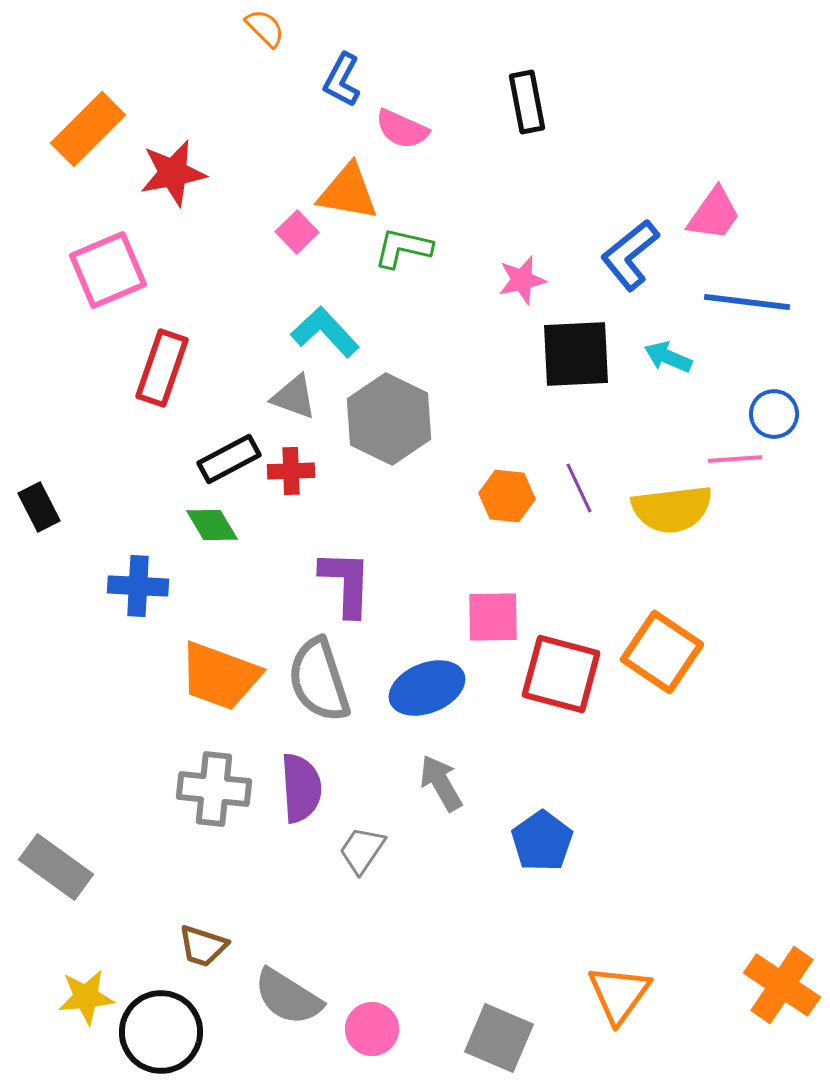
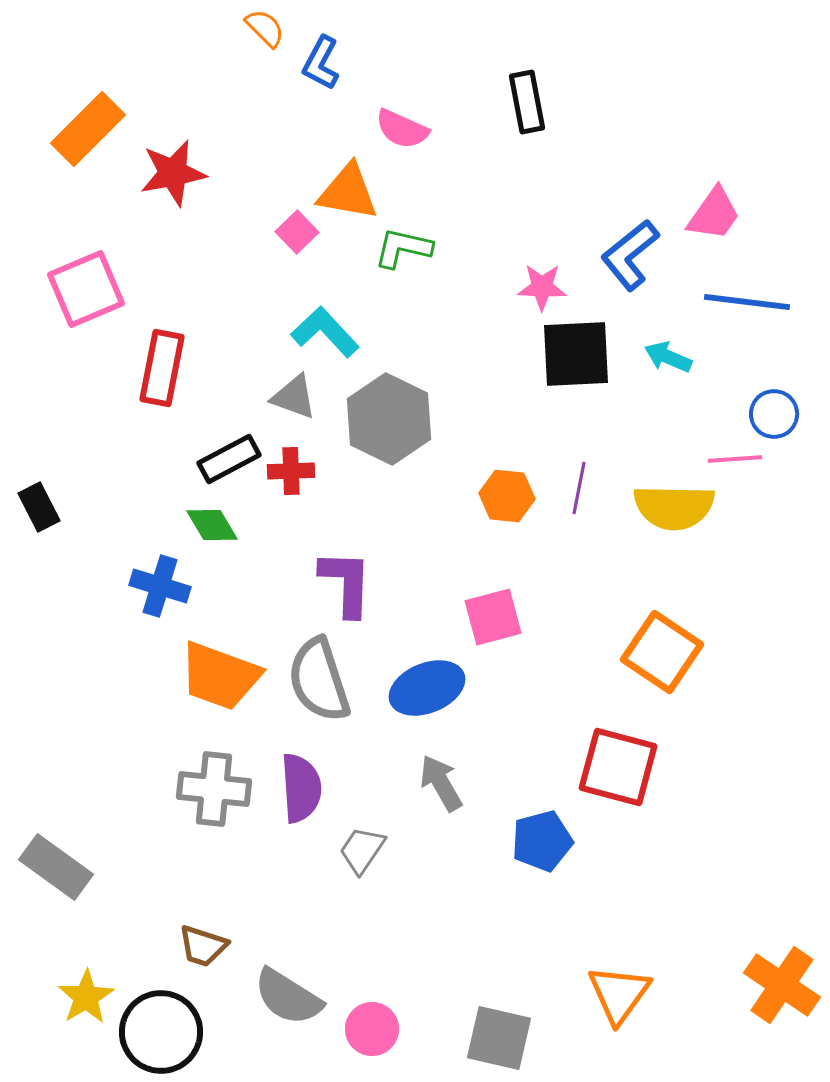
blue L-shape at (342, 80): moved 21 px left, 17 px up
pink square at (108, 270): moved 22 px left, 19 px down
pink star at (522, 280): moved 20 px right, 7 px down; rotated 15 degrees clockwise
red rectangle at (162, 368): rotated 8 degrees counterclockwise
purple line at (579, 488): rotated 36 degrees clockwise
yellow semicircle at (672, 509): moved 2 px right, 2 px up; rotated 8 degrees clockwise
blue cross at (138, 586): moved 22 px right; rotated 14 degrees clockwise
pink square at (493, 617): rotated 14 degrees counterclockwise
red square at (561, 674): moved 57 px right, 93 px down
blue pentagon at (542, 841): rotated 20 degrees clockwise
yellow star at (86, 997): rotated 26 degrees counterclockwise
gray square at (499, 1038): rotated 10 degrees counterclockwise
